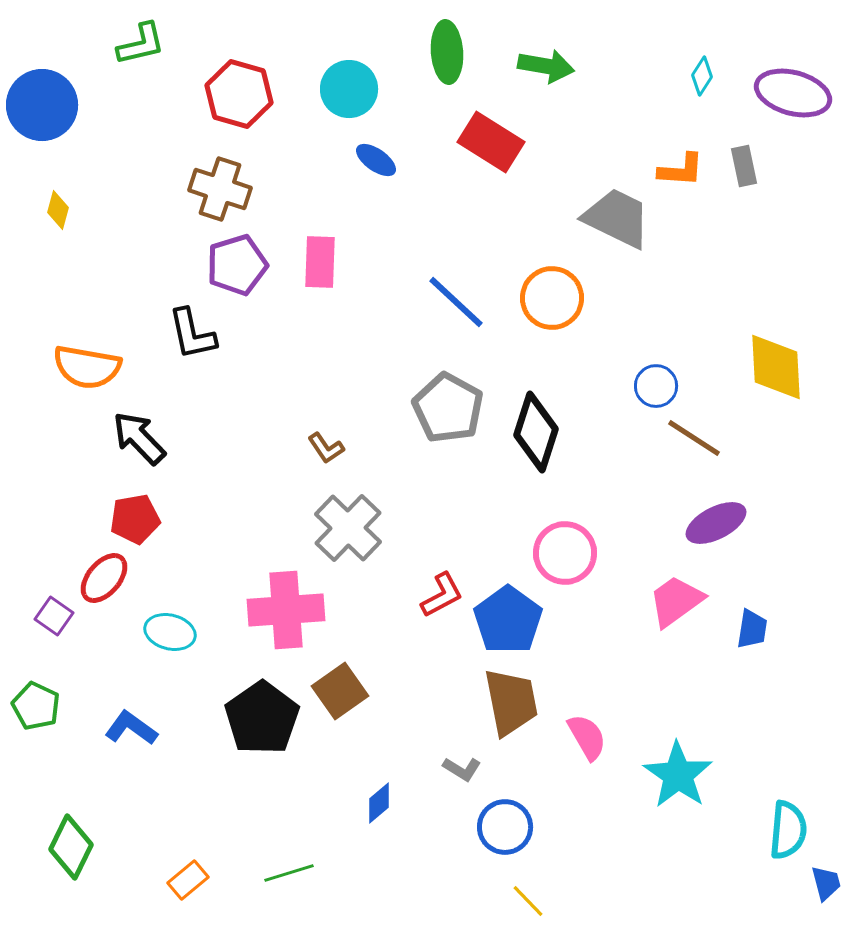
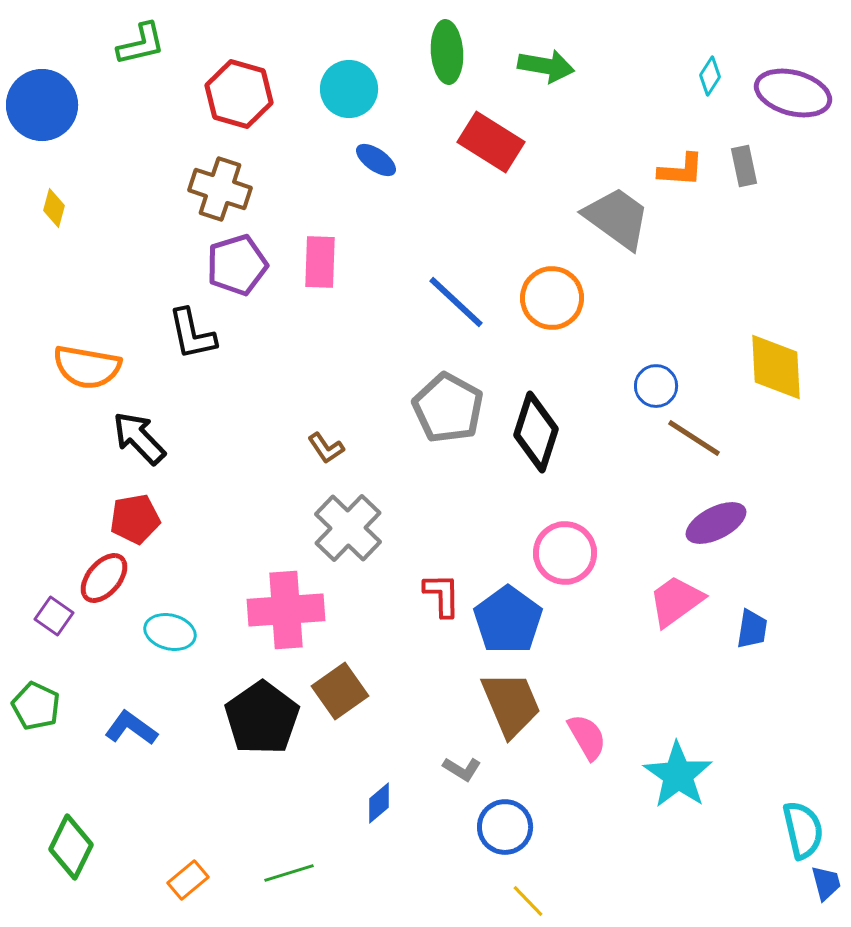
cyan diamond at (702, 76): moved 8 px right
yellow diamond at (58, 210): moved 4 px left, 2 px up
gray trapezoid at (617, 218): rotated 10 degrees clockwise
red L-shape at (442, 595): rotated 63 degrees counterclockwise
brown trapezoid at (511, 702): moved 2 px down; rotated 12 degrees counterclockwise
cyan semicircle at (788, 830): moved 15 px right; rotated 18 degrees counterclockwise
